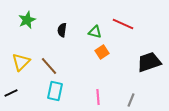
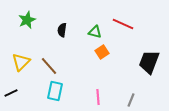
black trapezoid: rotated 50 degrees counterclockwise
